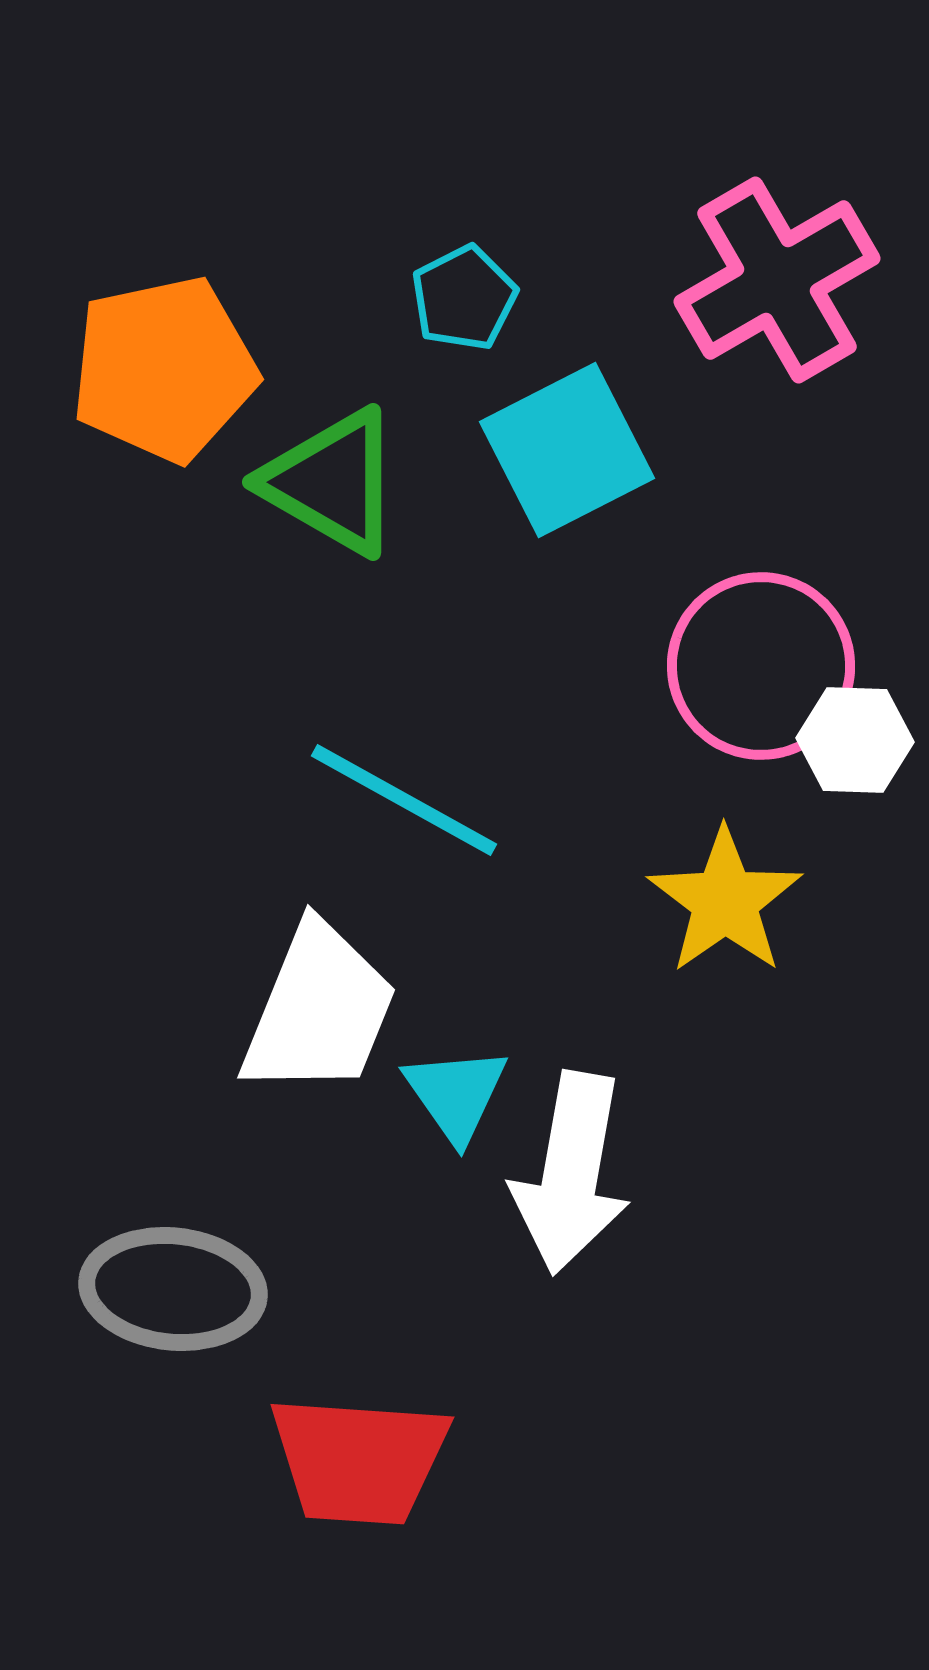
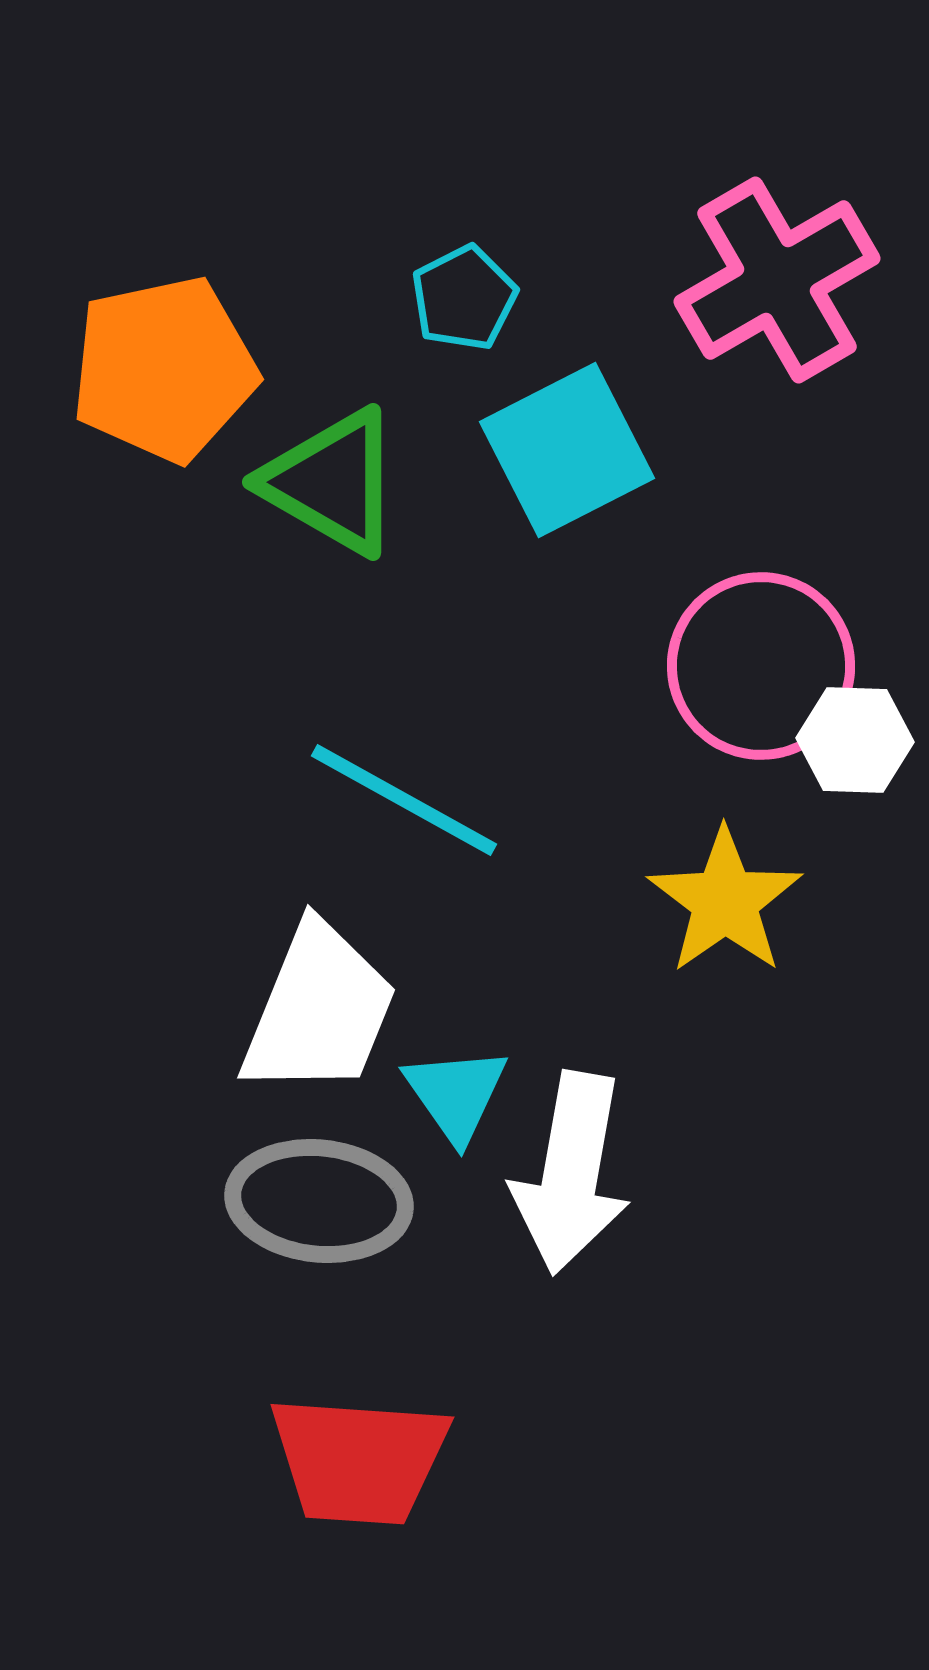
gray ellipse: moved 146 px right, 88 px up
